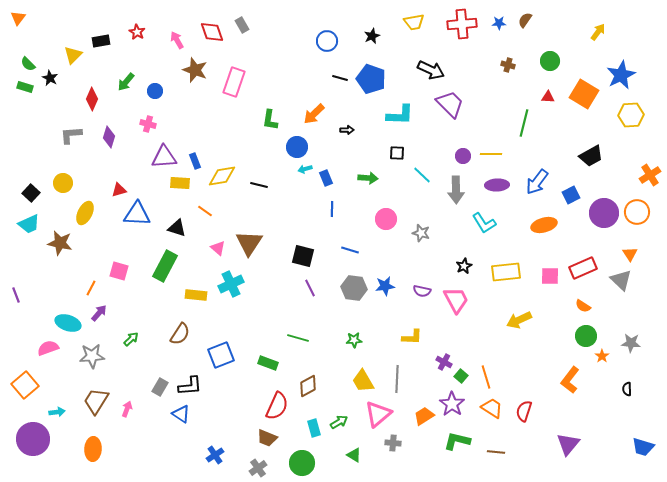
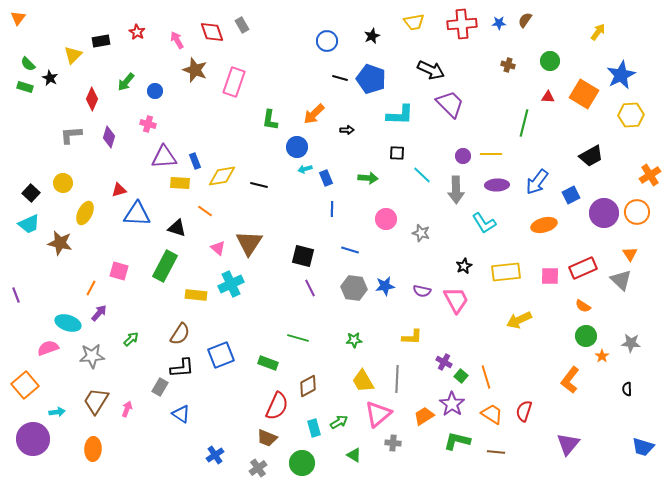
black L-shape at (190, 386): moved 8 px left, 18 px up
orange trapezoid at (492, 408): moved 6 px down
